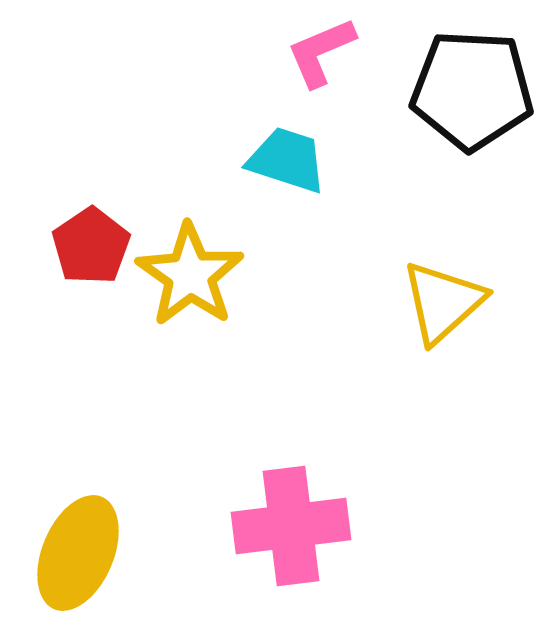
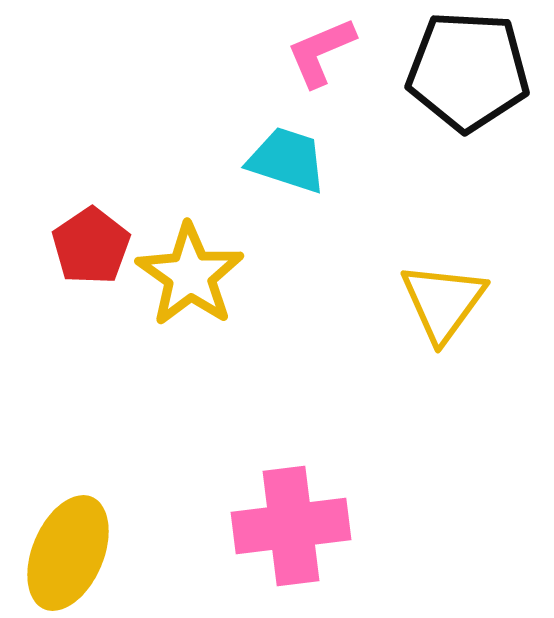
black pentagon: moved 4 px left, 19 px up
yellow triangle: rotated 12 degrees counterclockwise
yellow ellipse: moved 10 px left
